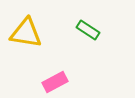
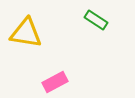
green rectangle: moved 8 px right, 10 px up
